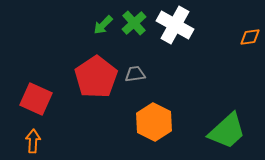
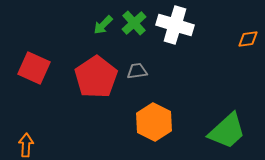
white cross: rotated 12 degrees counterclockwise
orange diamond: moved 2 px left, 2 px down
gray trapezoid: moved 2 px right, 3 px up
red square: moved 2 px left, 31 px up
orange arrow: moved 7 px left, 4 px down
